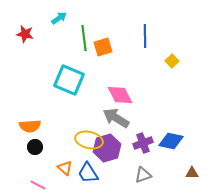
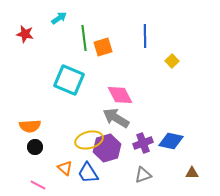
yellow ellipse: rotated 28 degrees counterclockwise
